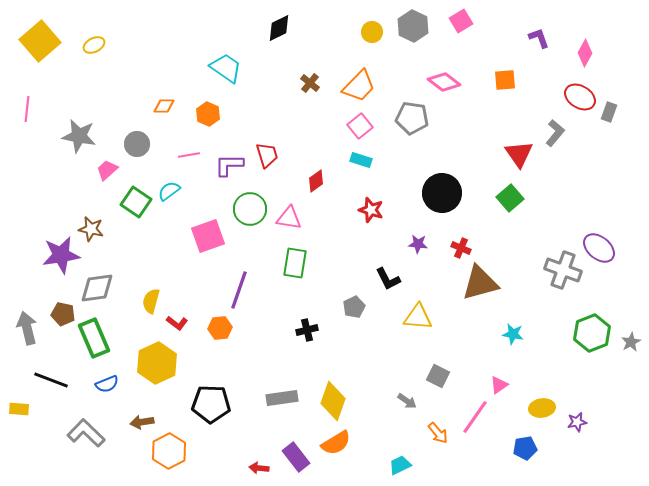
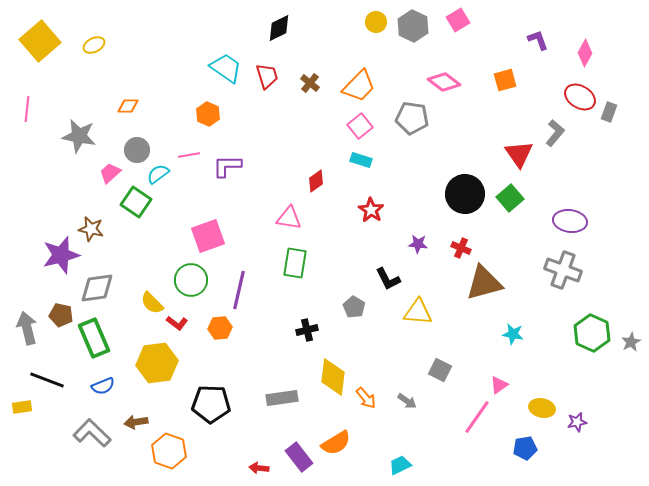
pink square at (461, 21): moved 3 px left, 1 px up
yellow circle at (372, 32): moved 4 px right, 10 px up
purple L-shape at (539, 38): moved 1 px left, 2 px down
orange square at (505, 80): rotated 10 degrees counterclockwise
orange diamond at (164, 106): moved 36 px left
gray circle at (137, 144): moved 6 px down
red trapezoid at (267, 155): moved 79 px up
purple L-shape at (229, 165): moved 2 px left, 1 px down
pink trapezoid at (107, 170): moved 3 px right, 3 px down
cyan semicircle at (169, 191): moved 11 px left, 17 px up
black circle at (442, 193): moved 23 px right, 1 px down
green circle at (250, 209): moved 59 px left, 71 px down
red star at (371, 210): rotated 15 degrees clockwise
purple ellipse at (599, 248): moved 29 px left, 27 px up; rotated 32 degrees counterclockwise
purple star at (61, 255): rotated 6 degrees counterclockwise
brown triangle at (480, 283): moved 4 px right
purple line at (239, 290): rotated 6 degrees counterclockwise
yellow semicircle at (151, 301): moved 1 px right, 2 px down; rotated 60 degrees counterclockwise
gray pentagon at (354, 307): rotated 15 degrees counterclockwise
brown pentagon at (63, 314): moved 2 px left, 1 px down
yellow triangle at (418, 317): moved 5 px up
green hexagon at (592, 333): rotated 15 degrees counterclockwise
yellow hexagon at (157, 363): rotated 18 degrees clockwise
gray square at (438, 376): moved 2 px right, 6 px up
black line at (51, 380): moved 4 px left
blue semicircle at (107, 384): moved 4 px left, 2 px down
yellow diamond at (333, 401): moved 24 px up; rotated 12 degrees counterclockwise
yellow ellipse at (542, 408): rotated 20 degrees clockwise
yellow rectangle at (19, 409): moved 3 px right, 2 px up; rotated 12 degrees counterclockwise
pink line at (475, 417): moved 2 px right
brown arrow at (142, 422): moved 6 px left
gray L-shape at (86, 433): moved 6 px right
orange arrow at (438, 433): moved 72 px left, 35 px up
orange hexagon at (169, 451): rotated 12 degrees counterclockwise
purple rectangle at (296, 457): moved 3 px right
